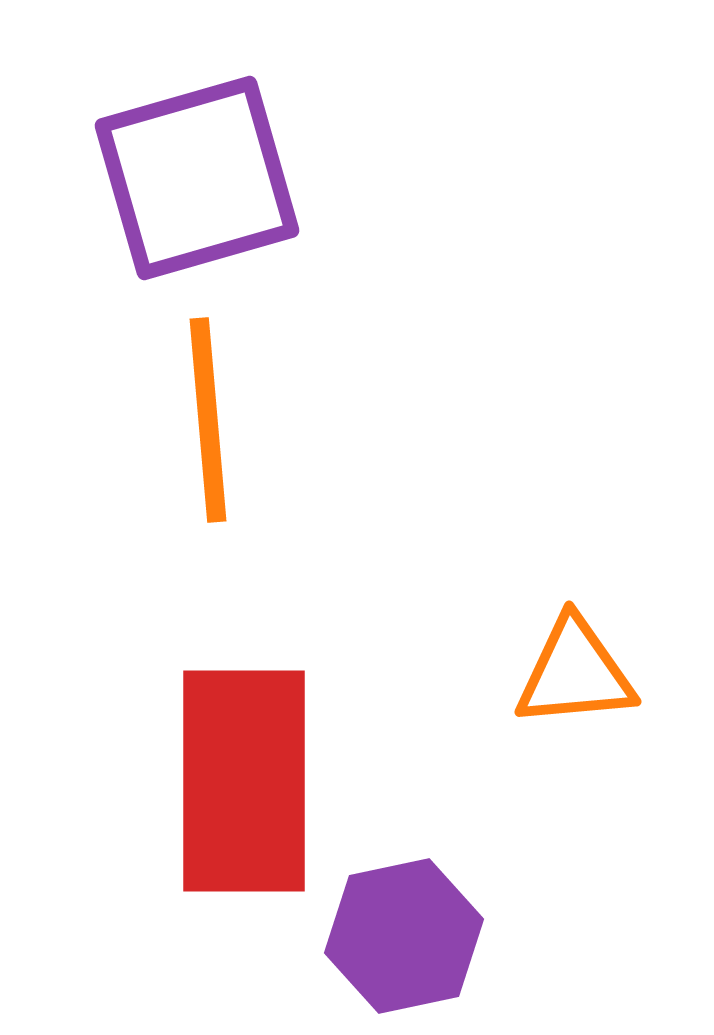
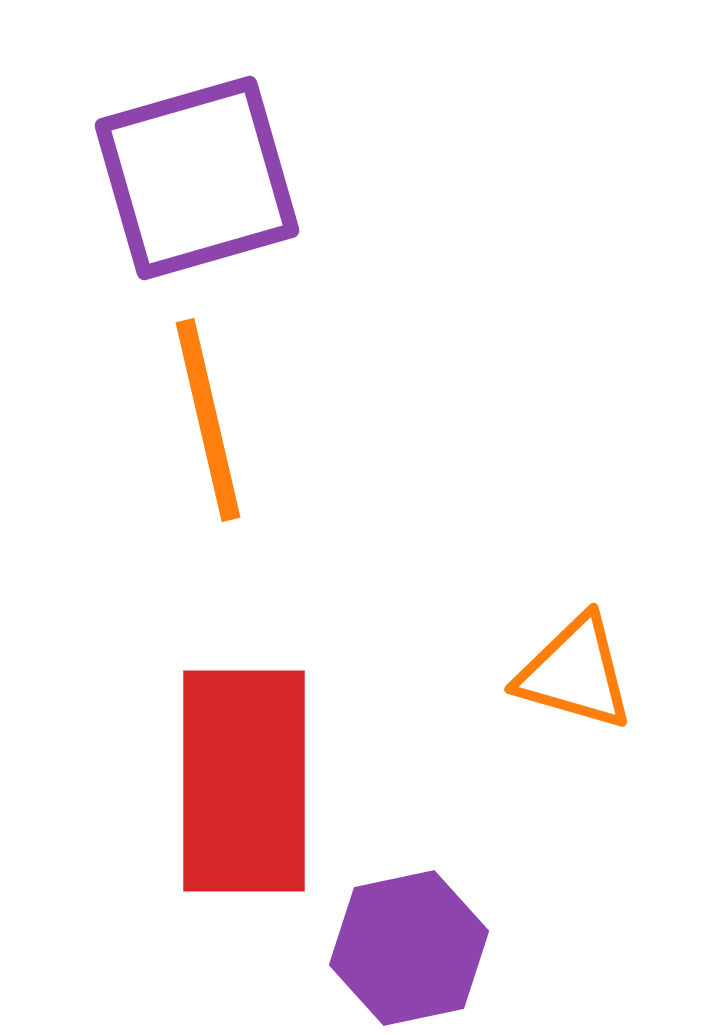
orange line: rotated 8 degrees counterclockwise
orange triangle: rotated 21 degrees clockwise
purple hexagon: moved 5 px right, 12 px down
